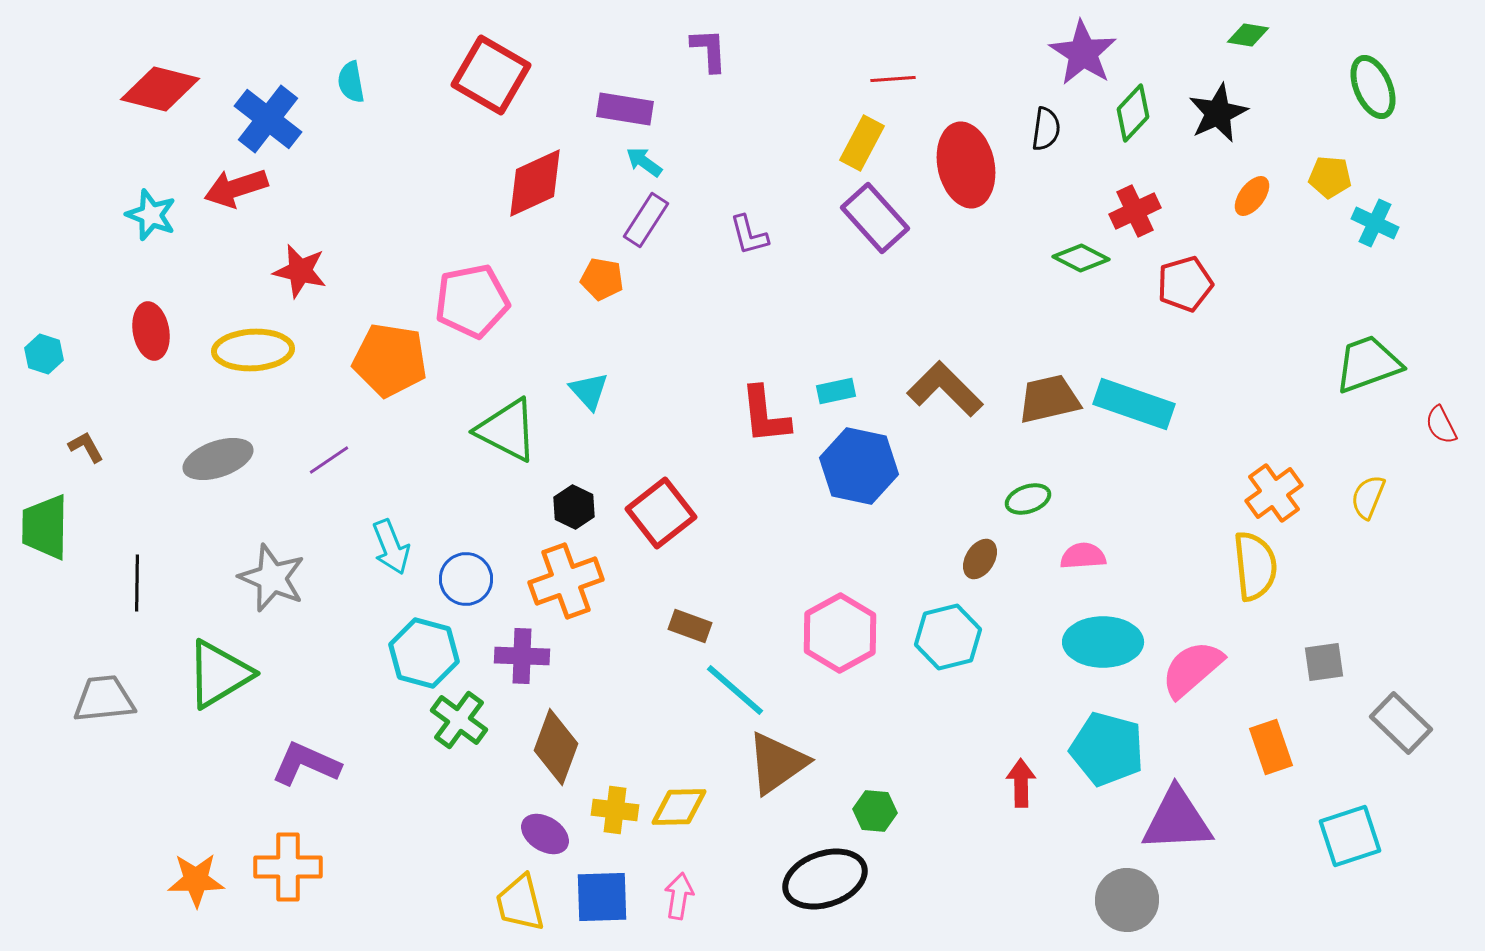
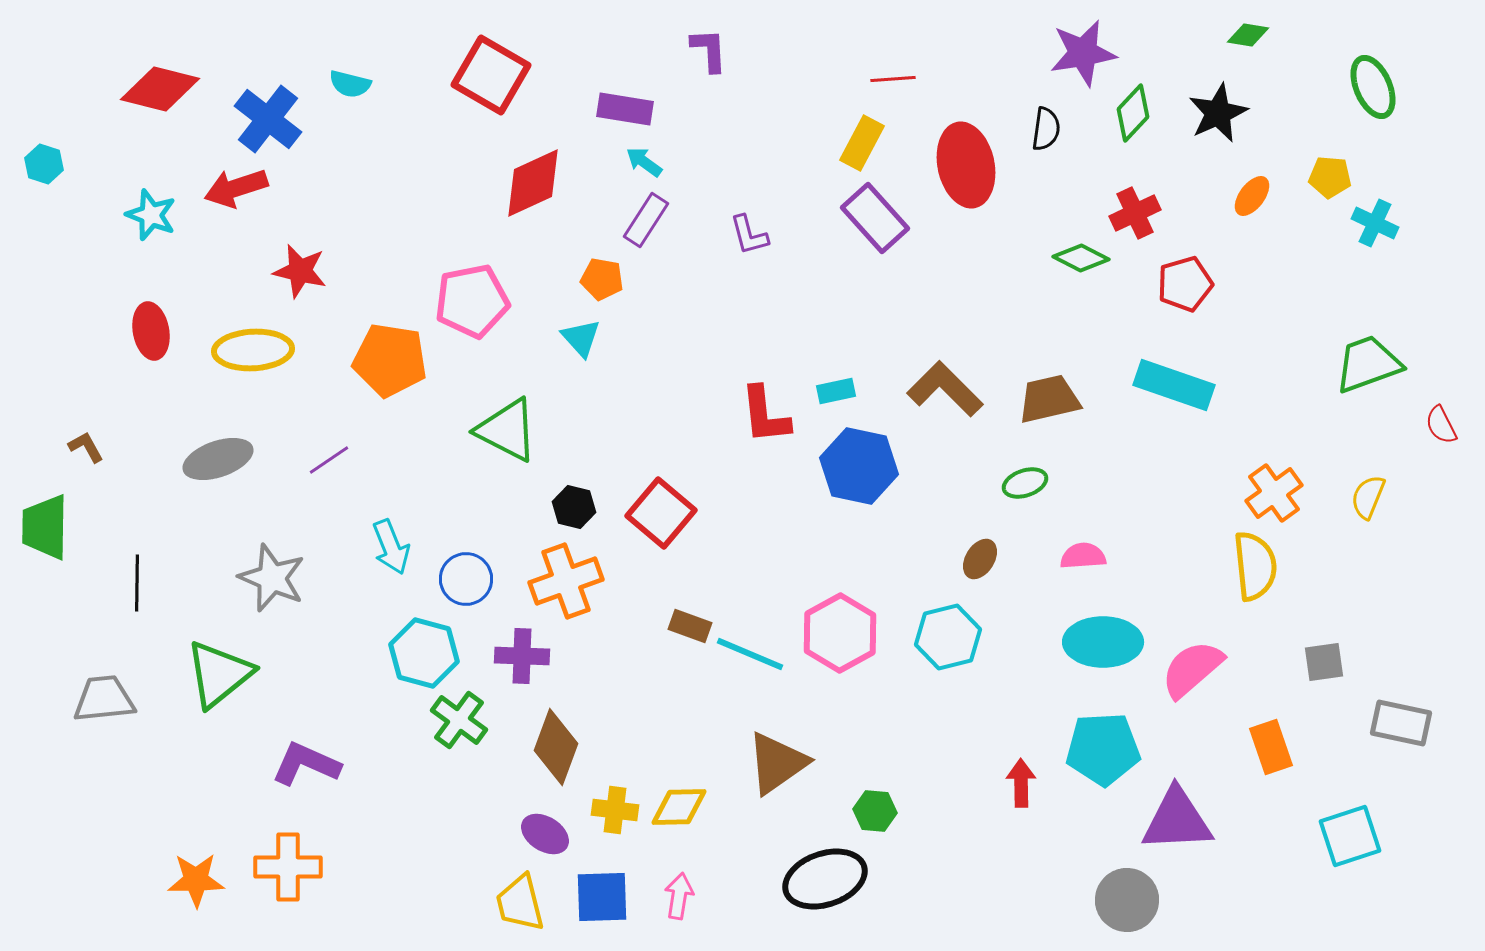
purple star at (1083, 53): rotated 30 degrees clockwise
cyan semicircle at (351, 82): moved 1 px left, 2 px down; rotated 66 degrees counterclockwise
red diamond at (535, 183): moved 2 px left
red cross at (1135, 211): moved 2 px down
cyan hexagon at (44, 354): moved 190 px up
cyan triangle at (589, 391): moved 8 px left, 53 px up
cyan rectangle at (1134, 404): moved 40 px right, 19 px up
green ellipse at (1028, 499): moved 3 px left, 16 px up
black hexagon at (574, 507): rotated 12 degrees counterclockwise
red square at (661, 513): rotated 12 degrees counterclockwise
green triangle at (219, 674): rotated 8 degrees counterclockwise
cyan line at (735, 690): moved 15 px right, 36 px up; rotated 18 degrees counterclockwise
gray rectangle at (1401, 723): rotated 32 degrees counterclockwise
cyan pentagon at (1107, 749): moved 4 px left; rotated 18 degrees counterclockwise
